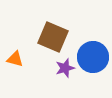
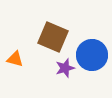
blue circle: moved 1 px left, 2 px up
